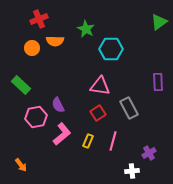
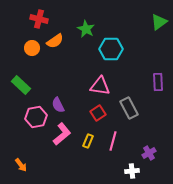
red cross: rotated 36 degrees clockwise
orange semicircle: rotated 36 degrees counterclockwise
